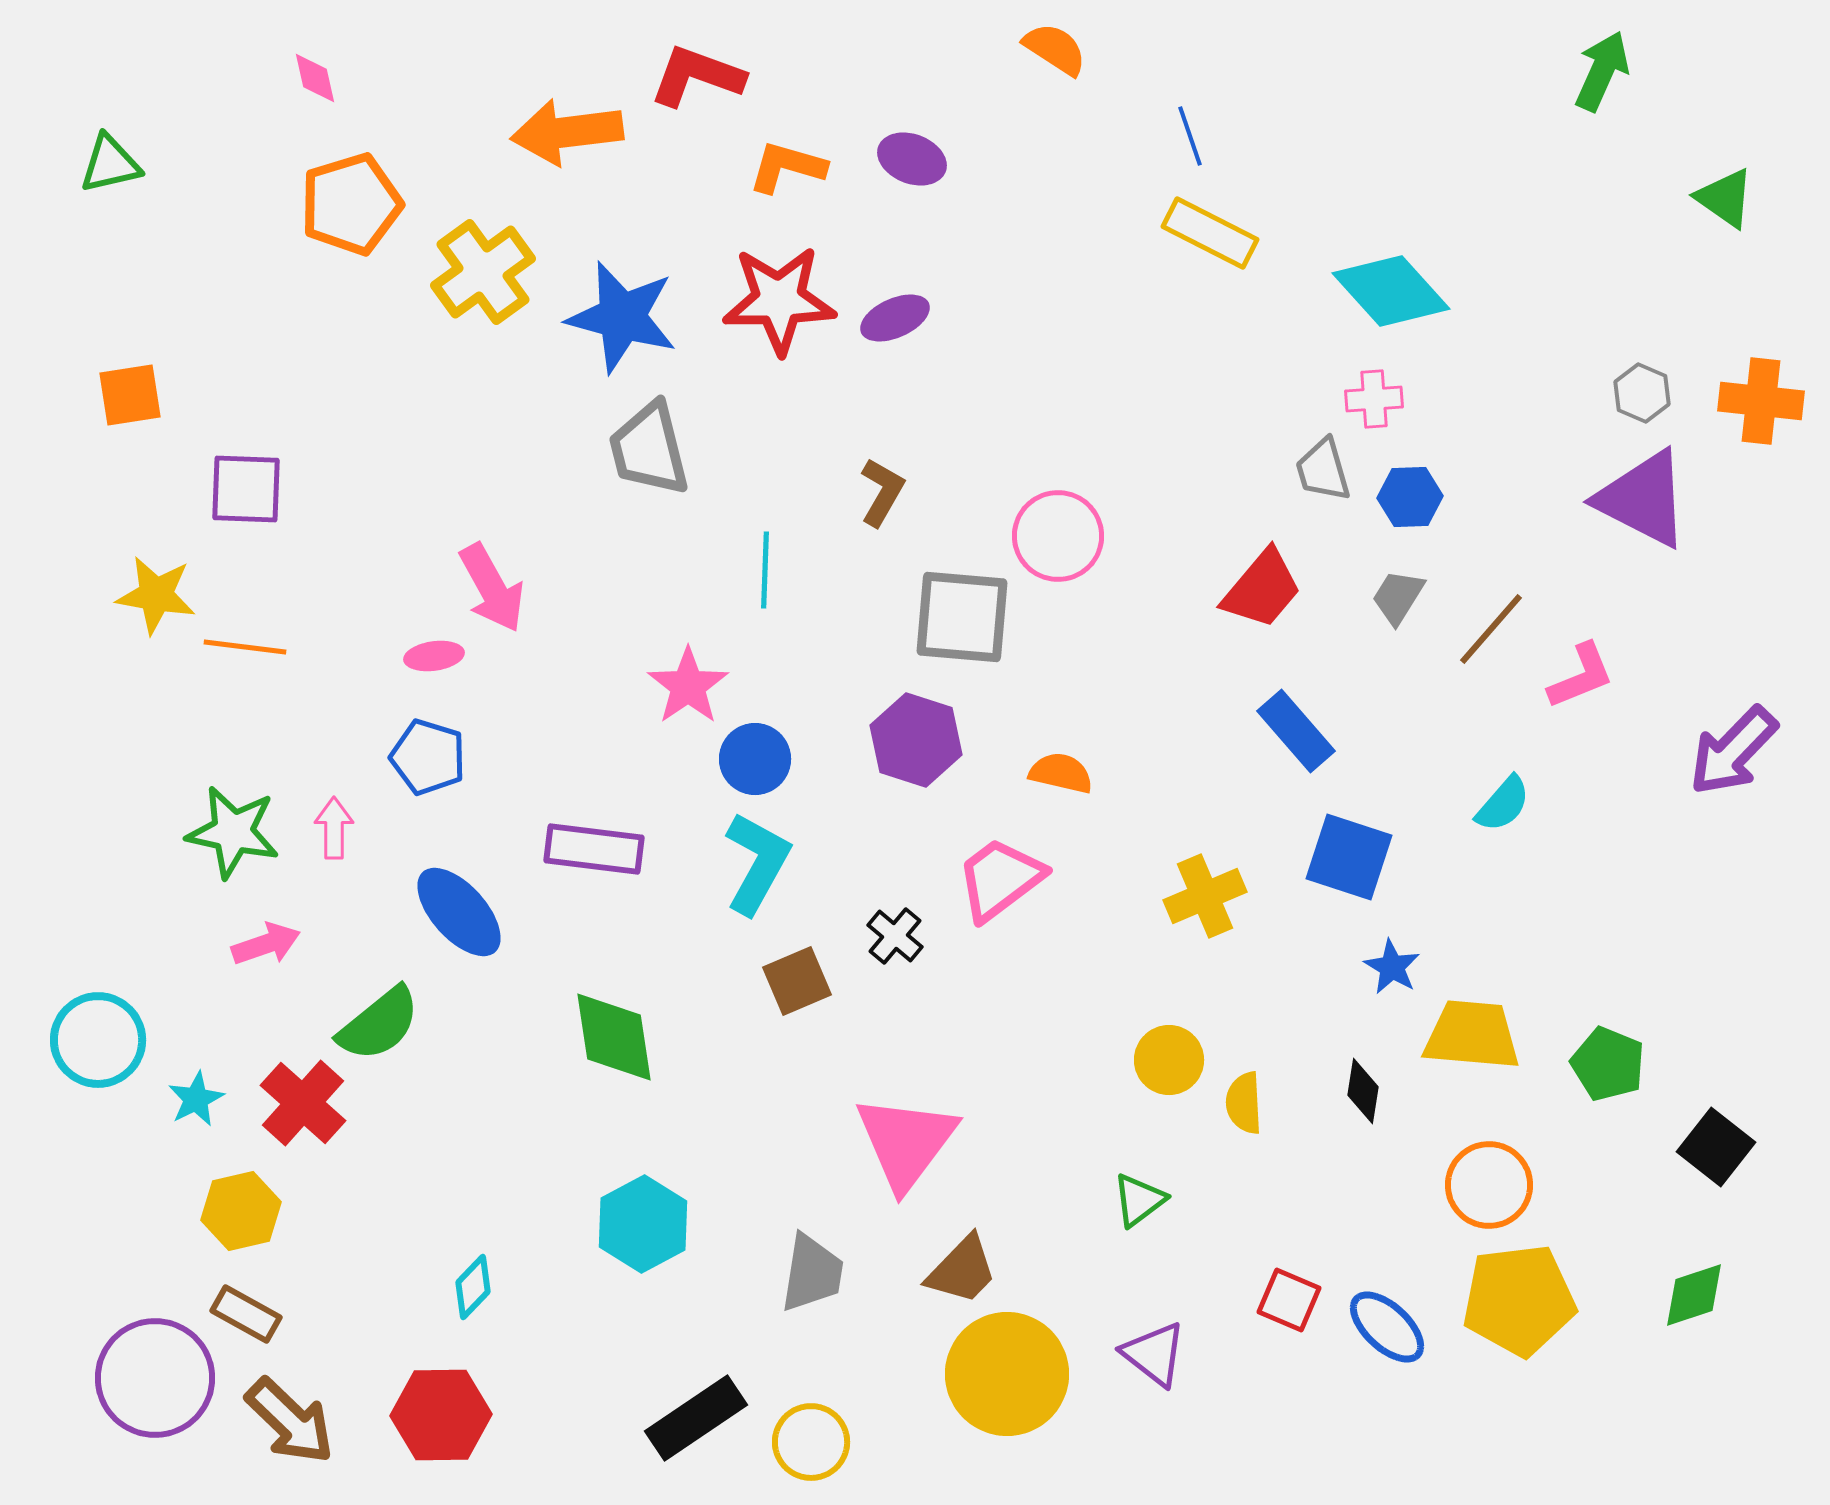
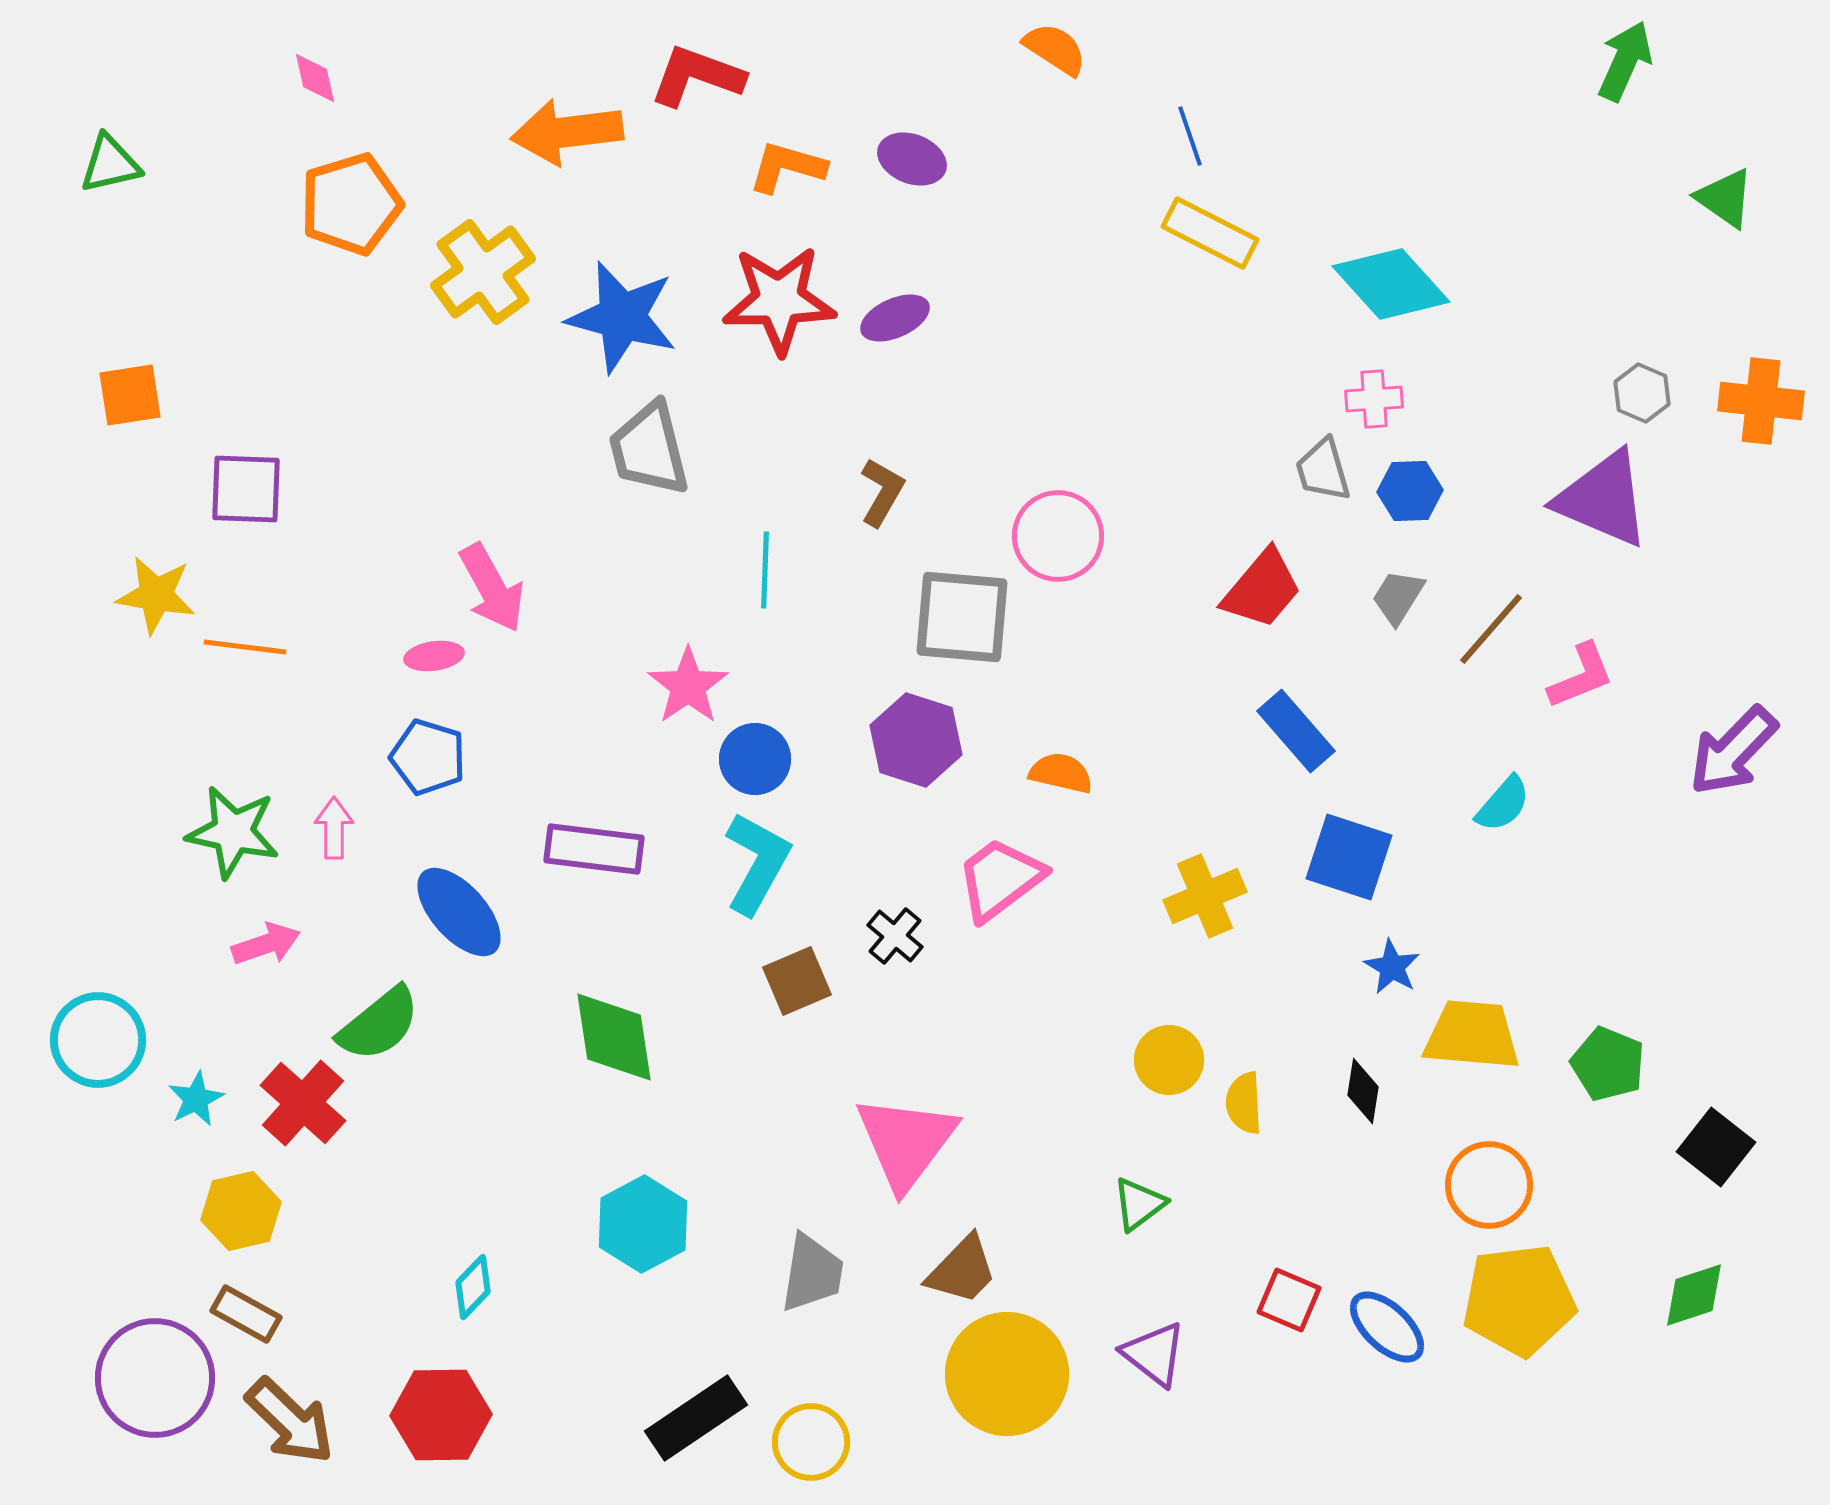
green arrow at (1602, 71): moved 23 px right, 10 px up
cyan diamond at (1391, 291): moved 7 px up
blue hexagon at (1410, 497): moved 6 px up
purple triangle at (1643, 499): moved 40 px left; rotated 4 degrees counterclockwise
green triangle at (1139, 1200): moved 4 px down
